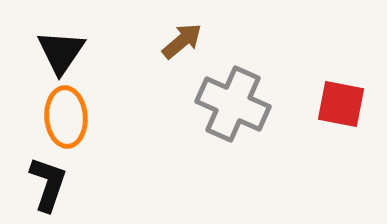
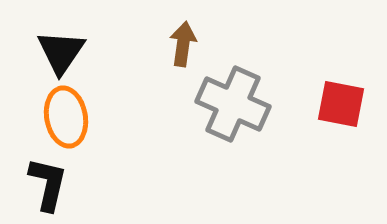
brown arrow: moved 1 px right, 3 px down; rotated 42 degrees counterclockwise
orange ellipse: rotated 6 degrees counterclockwise
black L-shape: rotated 6 degrees counterclockwise
